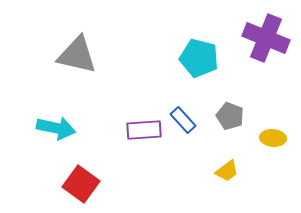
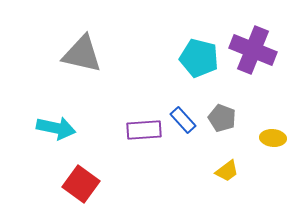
purple cross: moved 13 px left, 12 px down
gray triangle: moved 5 px right, 1 px up
gray pentagon: moved 8 px left, 2 px down
